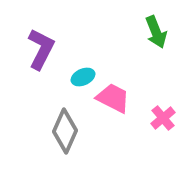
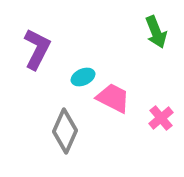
purple L-shape: moved 4 px left
pink cross: moved 2 px left
